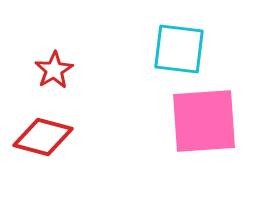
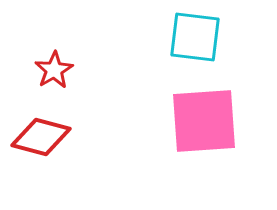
cyan square: moved 16 px right, 12 px up
red diamond: moved 2 px left
